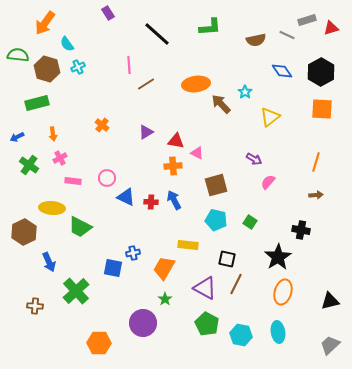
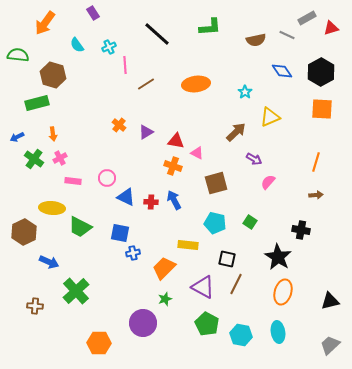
purple rectangle at (108, 13): moved 15 px left
gray rectangle at (307, 20): moved 2 px up; rotated 12 degrees counterclockwise
cyan semicircle at (67, 44): moved 10 px right, 1 px down
pink line at (129, 65): moved 4 px left
cyan cross at (78, 67): moved 31 px right, 20 px up
brown hexagon at (47, 69): moved 6 px right, 6 px down
brown arrow at (221, 104): moved 15 px right, 28 px down; rotated 90 degrees clockwise
yellow triangle at (270, 117): rotated 15 degrees clockwise
orange cross at (102, 125): moved 17 px right
green cross at (29, 165): moved 5 px right, 6 px up
orange cross at (173, 166): rotated 24 degrees clockwise
brown square at (216, 185): moved 2 px up
cyan pentagon at (216, 220): moved 1 px left, 3 px down
black star at (278, 257): rotated 8 degrees counterclockwise
blue arrow at (49, 262): rotated 42 degrees counterclockwise
blue square at (113, 268): moved 7 px right, 35 px up
orange trapezoid at (164, 268): rotated 15 degrees clockwise
purple triangle at (205, 288): moved 2 px left, 1 px up
green star at (165, 299): rotated 16 degrees clockwise
